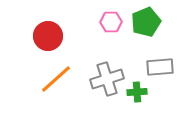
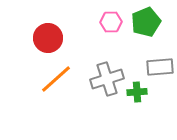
red circle: moved 2 px down
